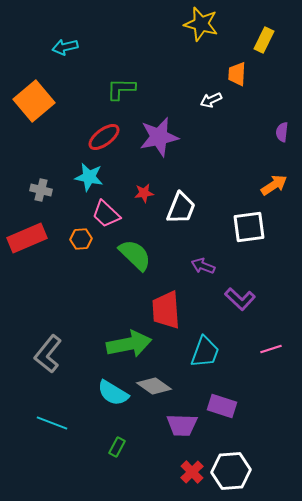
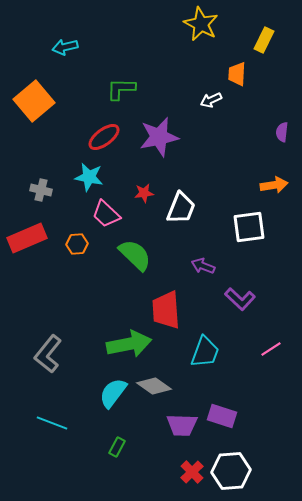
yellow star: rotated 12 degrees clockwise
orange arrow: rotated 24 degrees clockwise
orange hexagon: moved 4 px left, 5 px down
pink line: rotated 15 degrees counterclockwise
cyan semicircle: rotated 96 degrees clockwise
purple rectangle: moved 10 px down
